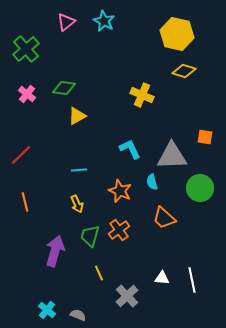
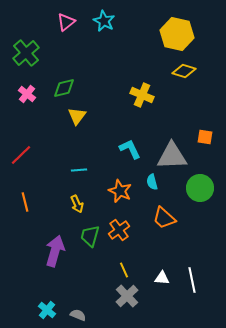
green cross: moved 4 px down
green diamond: rotated 20 degrees counterclockwise
yellow triangle: rotated 24 degrees counterclockwise
yellow line: moved 25 px right, 3 px up
